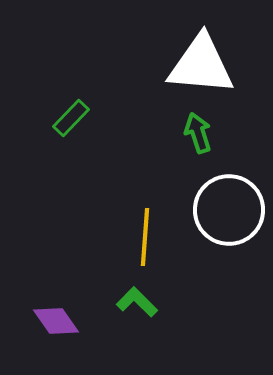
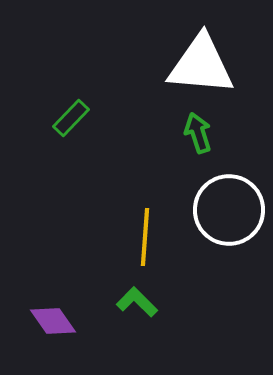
purple diamond: moved 3 px left
